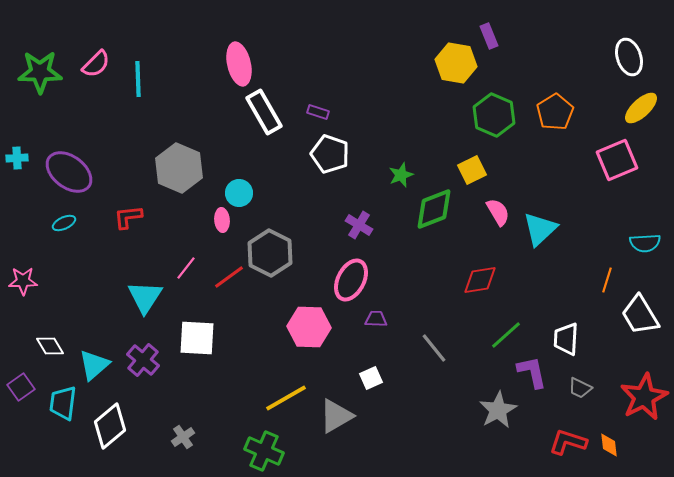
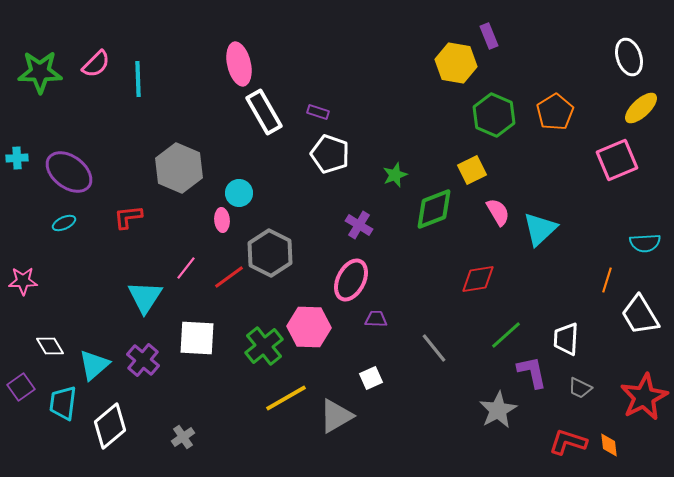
green star at (401, 175): moved 6 px left
red diamond at (480, 280): moved 2 px left, 1 px up
green cross at (264, 451): moved 105 px up; rotated 27 degrees clockwise
